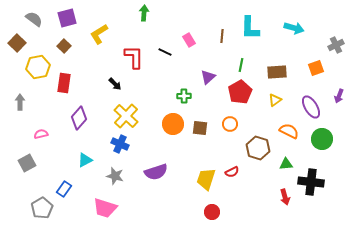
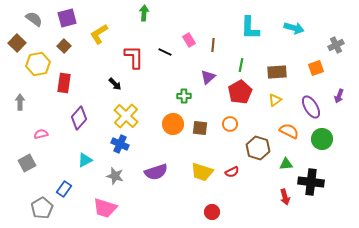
brown line at (222, 36): moved 9 px left, 9 px down
yellow hexagon at (38, 67): moved 3 px up
yellow trapezoid at (206, 179): moved 4 px left, 7 px up; rotated 90 degrees counterclockwise
